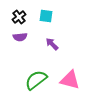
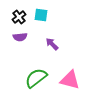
cyan square: moved 5 px left, 1 px up
green semicircle: moved 2 px up
